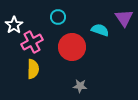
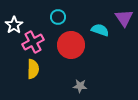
pink cross: moved 1 px right
red circle: moved 1 px left, 2 px up
